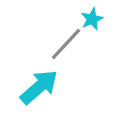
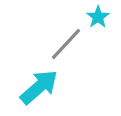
cyan star: moved 6 px right, 2 px up; rotated 10 degrees counterclockwise
